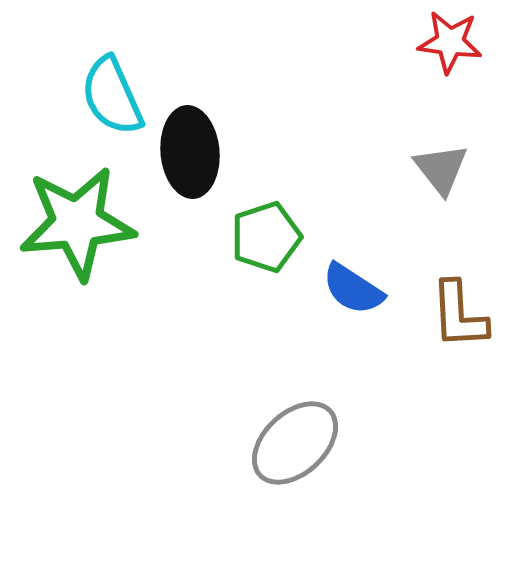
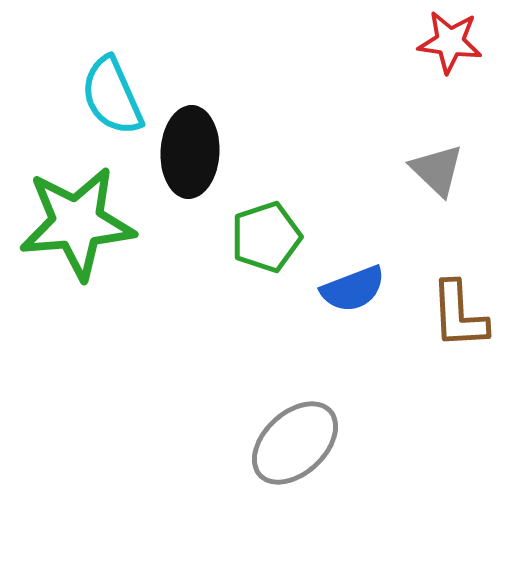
black ellipse: rotated 8 degrees clockwise
gray triangle: moved 4 px left, 1 px down; rotated 8 degrees counterclockwise
blue semicircle: rotated 54 degrees counterclockwise
